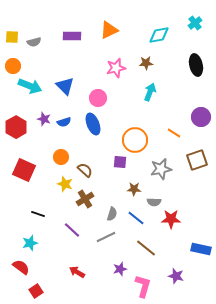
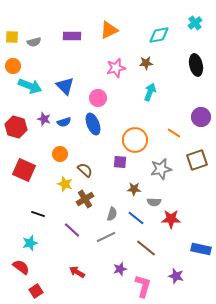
red hexagon at (16, 127): rotated 15 degrees counterclockwise
orange circle at (61, 157): moved 1 px left, 3 px up
